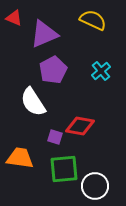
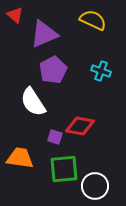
red triangle: moved 1 px right, 3 px up; rotated 18 degrees clockwise
cyan cross: rotated 30 degrees counterclockwise
